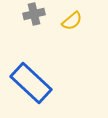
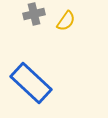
yellow semicircle: moved 6 px left; rotated 15 degrees counterclockwise
